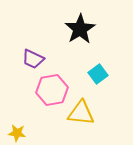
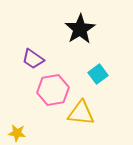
purple trapezoid: rotated 10 degrees clockwise
pink hexagon: moved 1 px right
